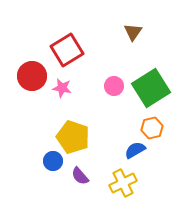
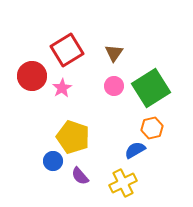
brown triangle: moved 19 px left, 21 px down
pink star: rotated 30 degrees clockwise
